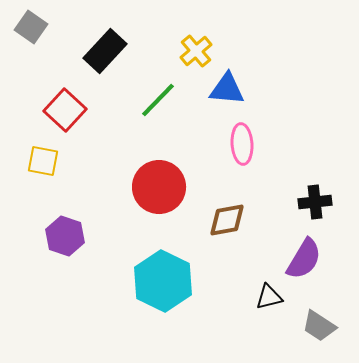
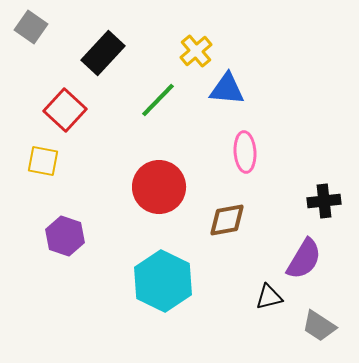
black rectangle: moved 2 px left, 2 px down
pink ellipse: moved 3 px right, 8 px down
black cross: moved 9 px right, 1 px up
